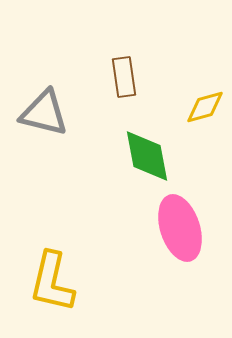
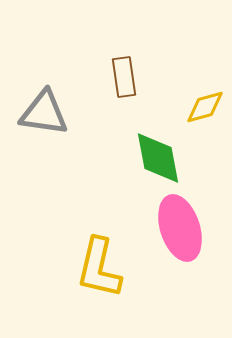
gray triangle: rotated 6 degrees counterclockwise
green diamond: moved 11 px right, 2 px down
yellow L-shape: moved 47 px right, 14 px up
